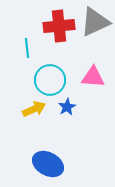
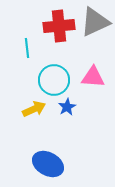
cyan circle: moved 4 px right
